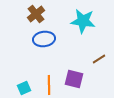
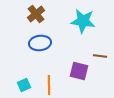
blue ellipse: moved 4 px left, 4 px down
brown line: moved 1 px right, 3 px up; rotated 40 degrees clockwise
purple square: moved 5 px right, 8 px up
cyan square: moved 3 px up
